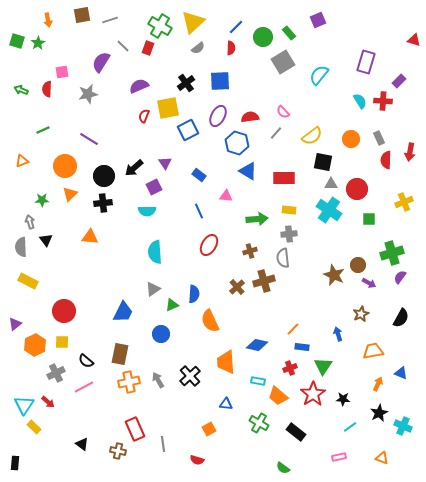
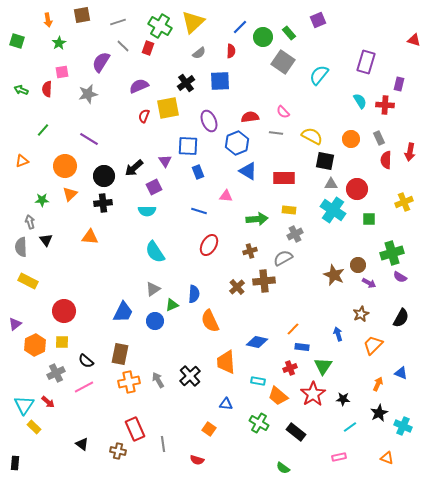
gray line at (110, 20): moved 8 px right, 2 px down
blue line at (236, 27): moved 4 px right
green star at (38, 43): moved 21 px right
gray semicircle at (198, 48): moved 1 px right, 5 px down
red semicircle at (231, 48): moved 3 px down
gray square at (283, 62): rotated 25 degrees counterclockwise
purple rectangle at (399, 81): moved 3 px down; rotated 32 degrees counterclockwise
red cross at (383, 101): moved 2 px right, 4 px down
purple ellipse at (218, 116): moved 9 px left, 5 px down; rotated 50 degrees counterclockwise
green line at (43, 130): rotated 24 degrees counterclockwise
blue square at (188, 130): moved 16 px down; rotated 30 degrees clockwise
gray line at (276, 133): rotated 56 degrees clockwise
yellow semicircle at (312, 136): rotated 115 degrees counterclockwise
blue hexagon at (237, 143): rotated 20 degrees clockwise
black square at (323, 162): moved 2 px right, 1 px up
purple triangle at (165, 163): moved 2 px up
blue rectangle at (199, 175): moved 1 px left, 3 px up; rotated 32 degrees clockwise
cyan cross at (329, 210): moved 4 px right
blue line at (199, 211): rotated 49 degrees counterclockwise
gray cross at (289, 234): moved 6 px right; rotated 21 degrees counterclockwise
cyan semicircle at (155, 252): rotated 30 degrees counterclockwise
gray semicircle at (283, 258): rotated 66 degrees clockwise
purple semicircle at (400, 277): rotated 96 degrees counterclockwise
brown cross at (264, 281): rotated 10 degrees clockwise
blue circle at (161, 334): moved 6 px left, 13 px up
blue diamond at (257, 345): moved 3 px up
orange trapezoid at (373, 351): moved 6 px up; rotated 35 degrees counterclockwise
orange square at (209, 429): rotated 24 degrees counterclockwise
orange triangle at (382, 458): moved 5 px right
